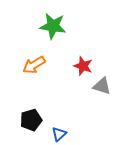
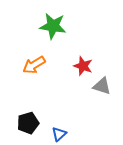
black pentagon: moved 3 px left, 3 px down
